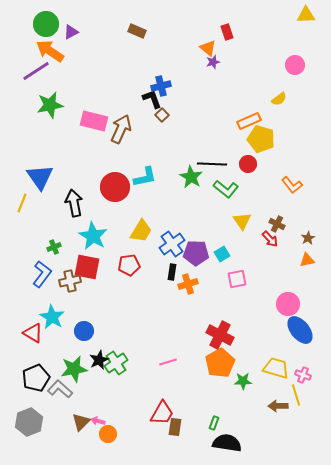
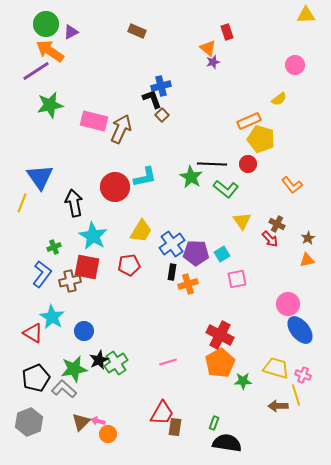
gray L-shape at (60, 389): moved 4 px right
